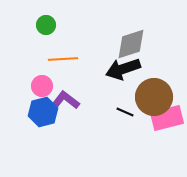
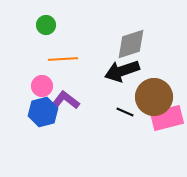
black arrow: moved 1 px left, 2 px down
